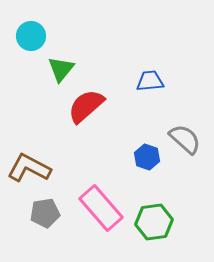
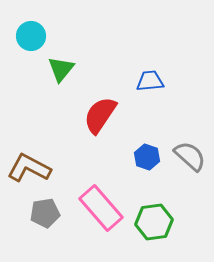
red semicircle: moved 14 px right, 9 px down; rotated 15 degrees counterclockwise
gray semicircle: moved 5 px right, 17 px down
